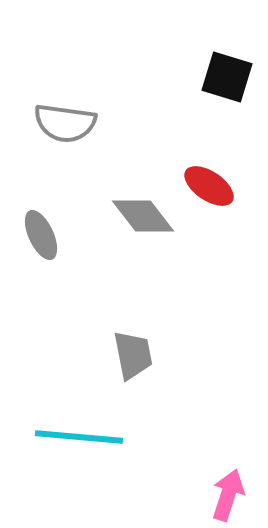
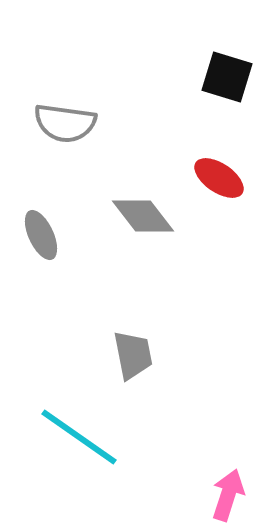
red ellipse: moved 10 px right, 8 px up
cyan line: rotated 30 degrees clockwise
